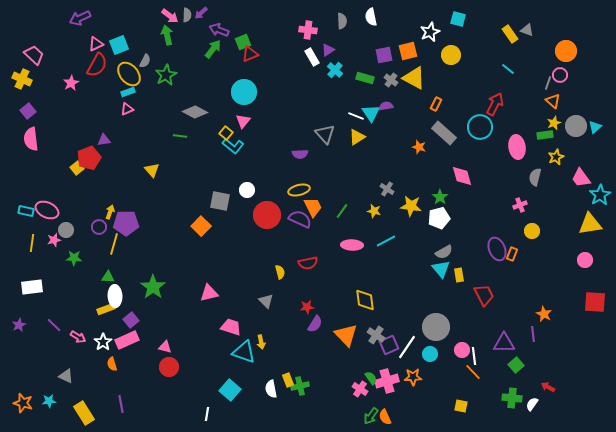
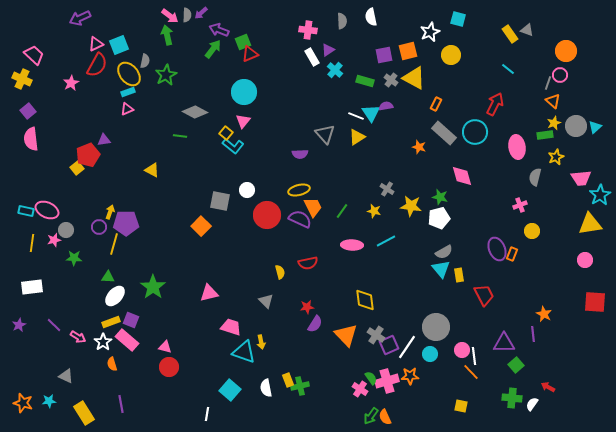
gray semicircle at (145, 61): rotated 16 degrees counterclockwise
green rectangle at (365, 78): moved 3 px down
cyan circle at (480, 127): moved 5 px left, 5 px down
red pentagon at (89, 158): moved 1 px left, 3 px up
yellow triangle at (152, 170): rotated 21 degrees counterclockwise
pink trapezoid at (581, 178): rotated 60 degrees counterclockwise
green star at (440, 197): rotated 21 degrees counterclockwise
white ellipse at (115, 296): rotated 45 degrees clockwise
yellow rectangle at (106, 309): moved 5 px right, 13 px down
purple square at (131, 320): rotated 28 degrees counterclockwise
pink rectangle at (127, 340): rotated 65 degrees clockwise
orange line at (473, 372): moved 2 px left
orange star at (413, 377): moved 3 px left, 1 px up
white semicircle at (271, 389): moved 5 px left, 1 px up
